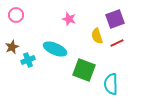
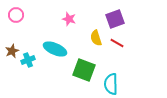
yellow semicircle: moved 1 px left, 2 px down
red line: rotated 56 degrees clockwise
brown star: moved 4 px down
